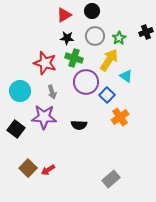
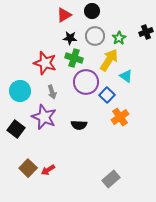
black star: moved 3 px right
purple star: rotated 20 degrees clockwise
